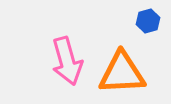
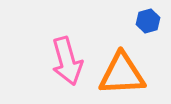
orange triangle: moved 1 px down
